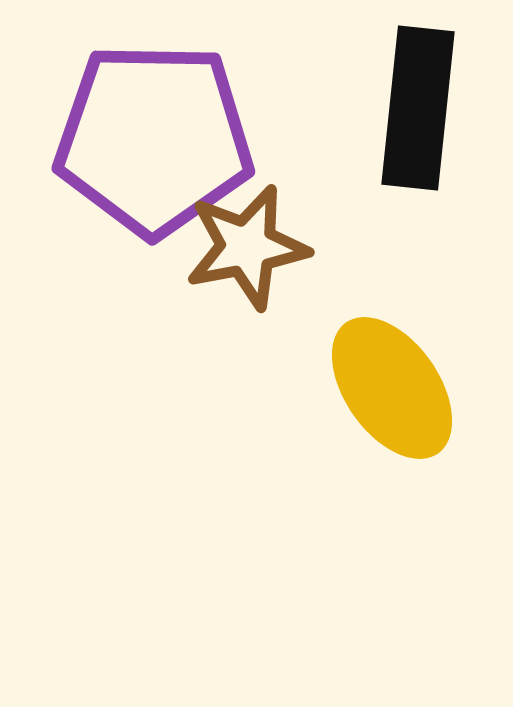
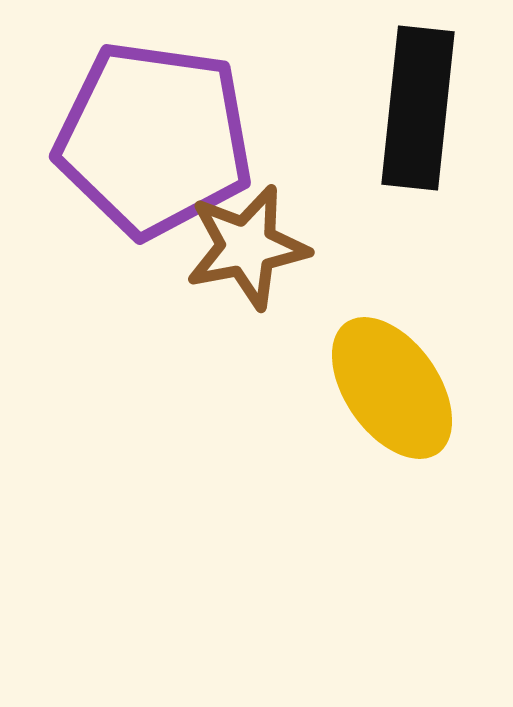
purple pentagon: rotated 7 degrees clockwise
